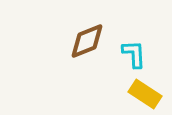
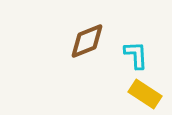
cyan L-shape: moved 2 px right, 1 px down
